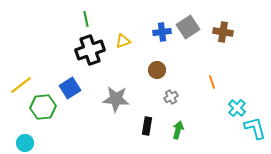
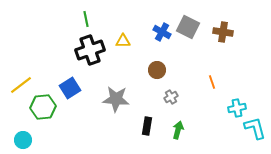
gray square: rotated 30 degrees counterclockwise
blue cross: rotated 36 degrees clockwise
yellow triangle: rotated 21 degrees clockwise
cyan cross: rotated 36 degrees clockwise
cyan circle: moved 2 px left, 3 px up
